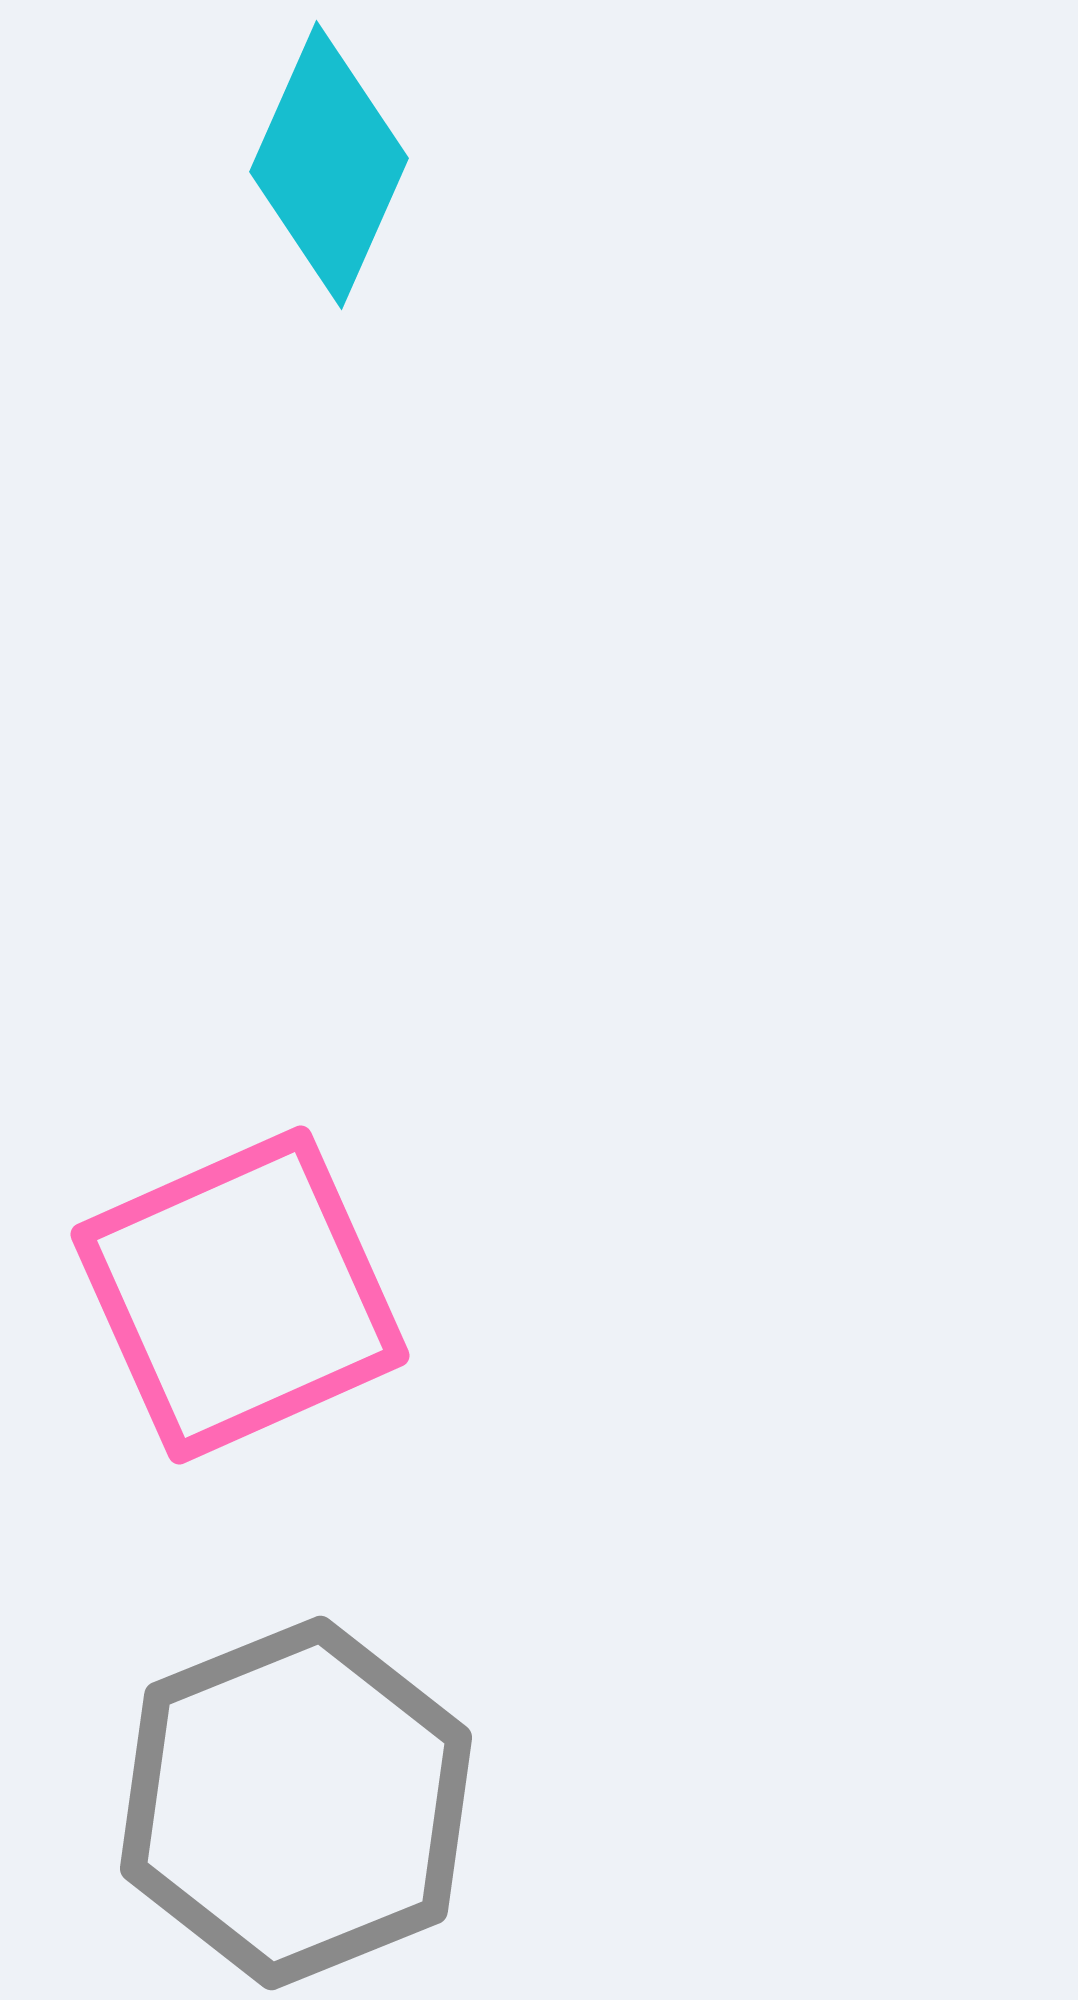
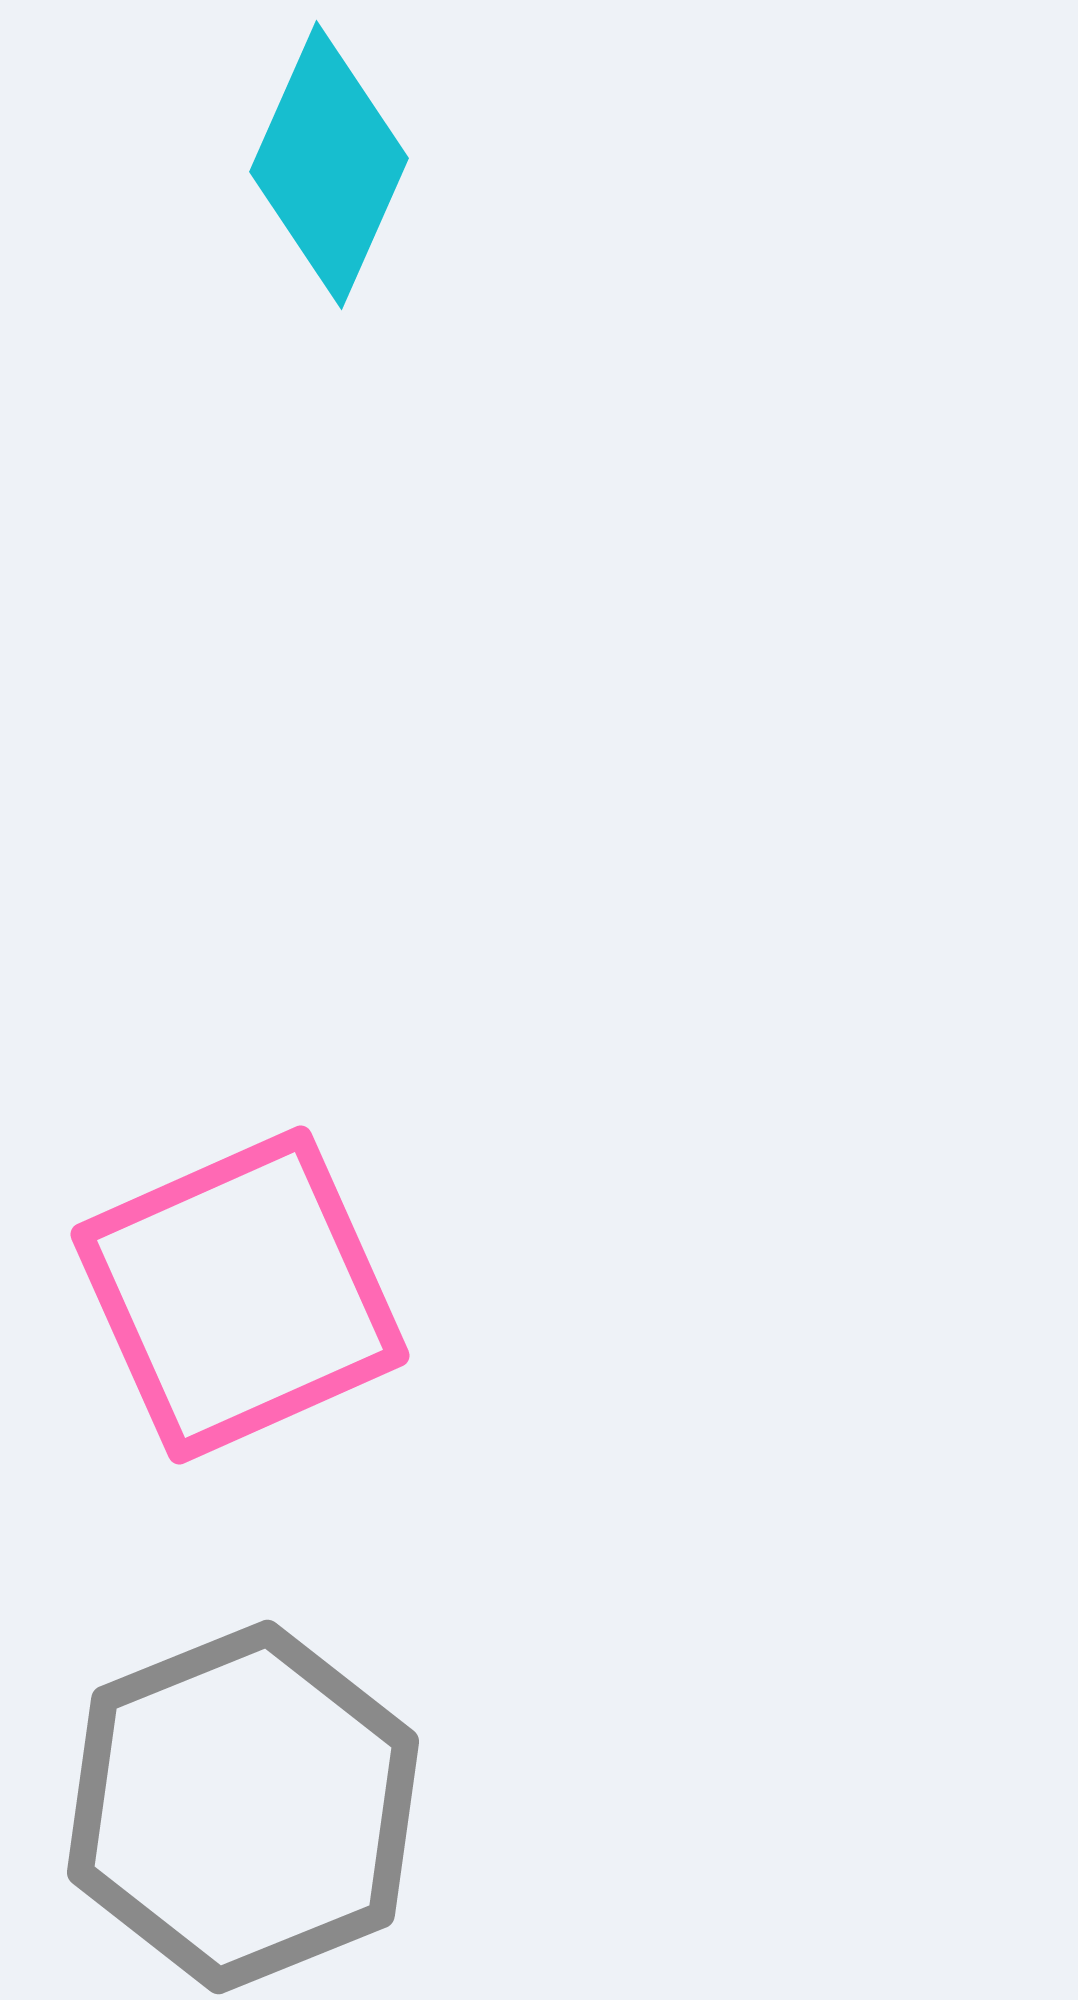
gray hexagon: moved 53 px left, 4 px down
